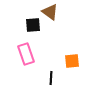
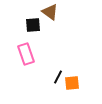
orange square: moved 22 px down
black line: moved 7 px right, 1 px up; rotated 24 degrees clockwise
